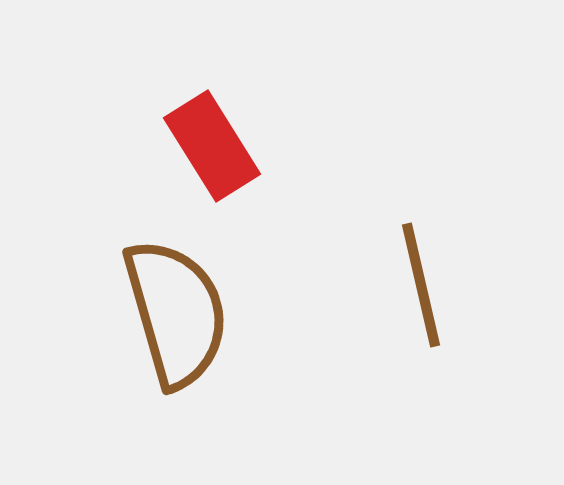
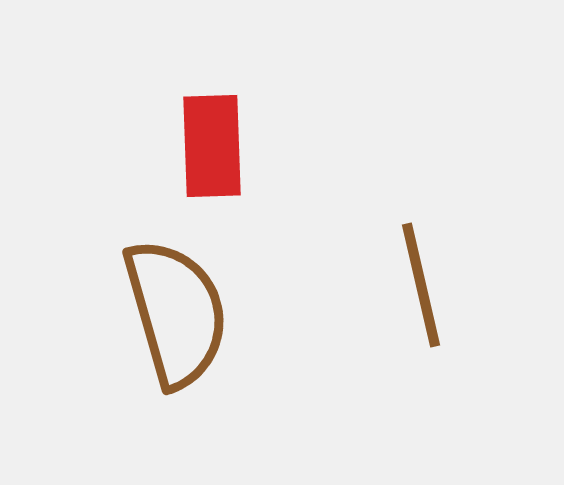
red rectangle: rotated 30 degrees clockwise
